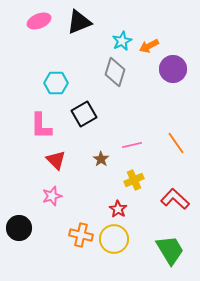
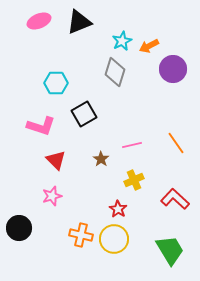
pink L-shape: rotated 72 degrees counterclockwise
